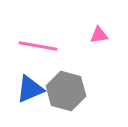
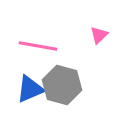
pink triangle: rotated 36 degrees counterclockwise
gray hexagon: moved 4 px left, 6 px up
